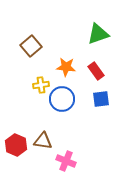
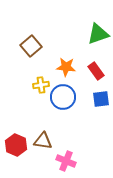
blue circle: moved 1 px right, 2 px up
